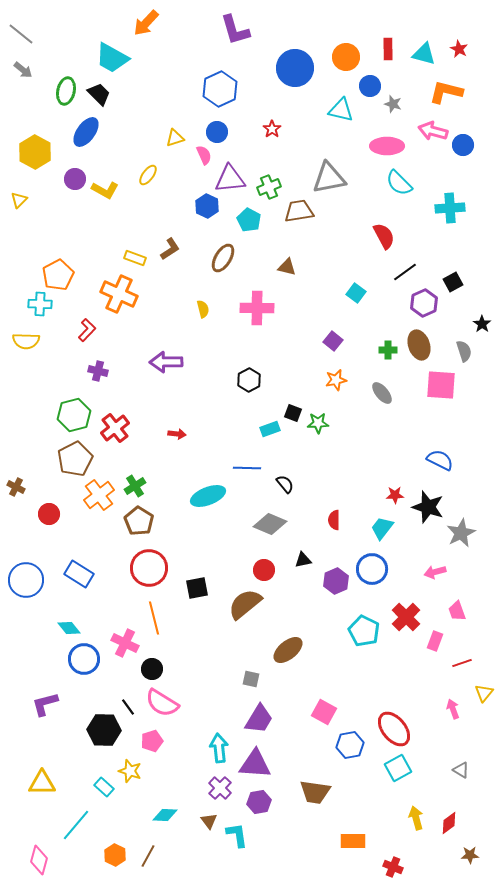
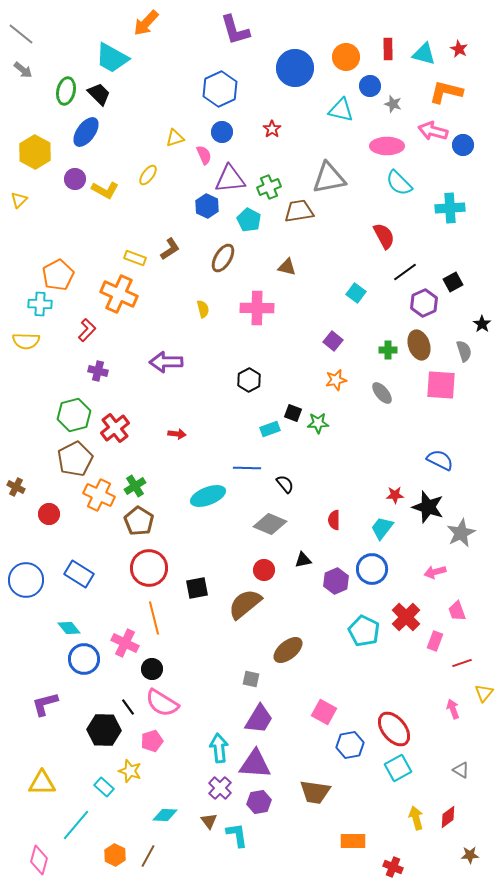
blue circle at (217, 132): moved 5 px right
orange cross at (99, 495): rotated 28 degrees counterclockwise
red diamond at (449, 823): moved 1 px left, 6 px up
